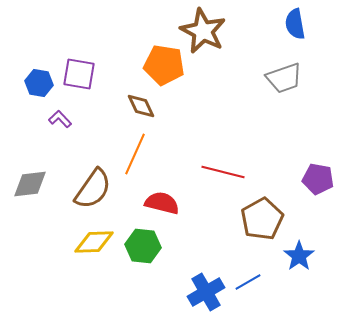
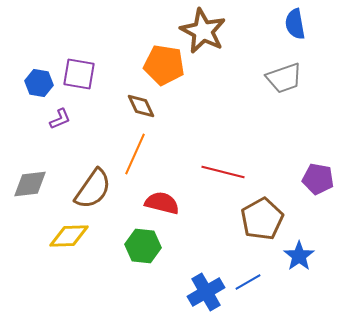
purple L-shape: rotated 110 degrees clockwise
yellow diamond: moved 25 px left, 6 px up
